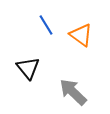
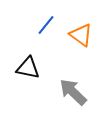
blue line: rotated 70 degrees clockwise
black triangle: rotated 40 degrees counterclockwise
